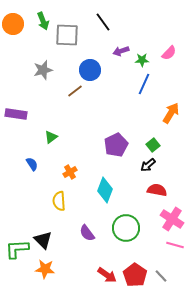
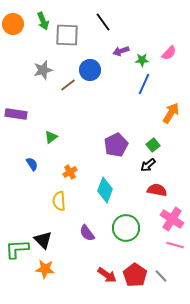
brown line: moved 7 px left, 6 px up
